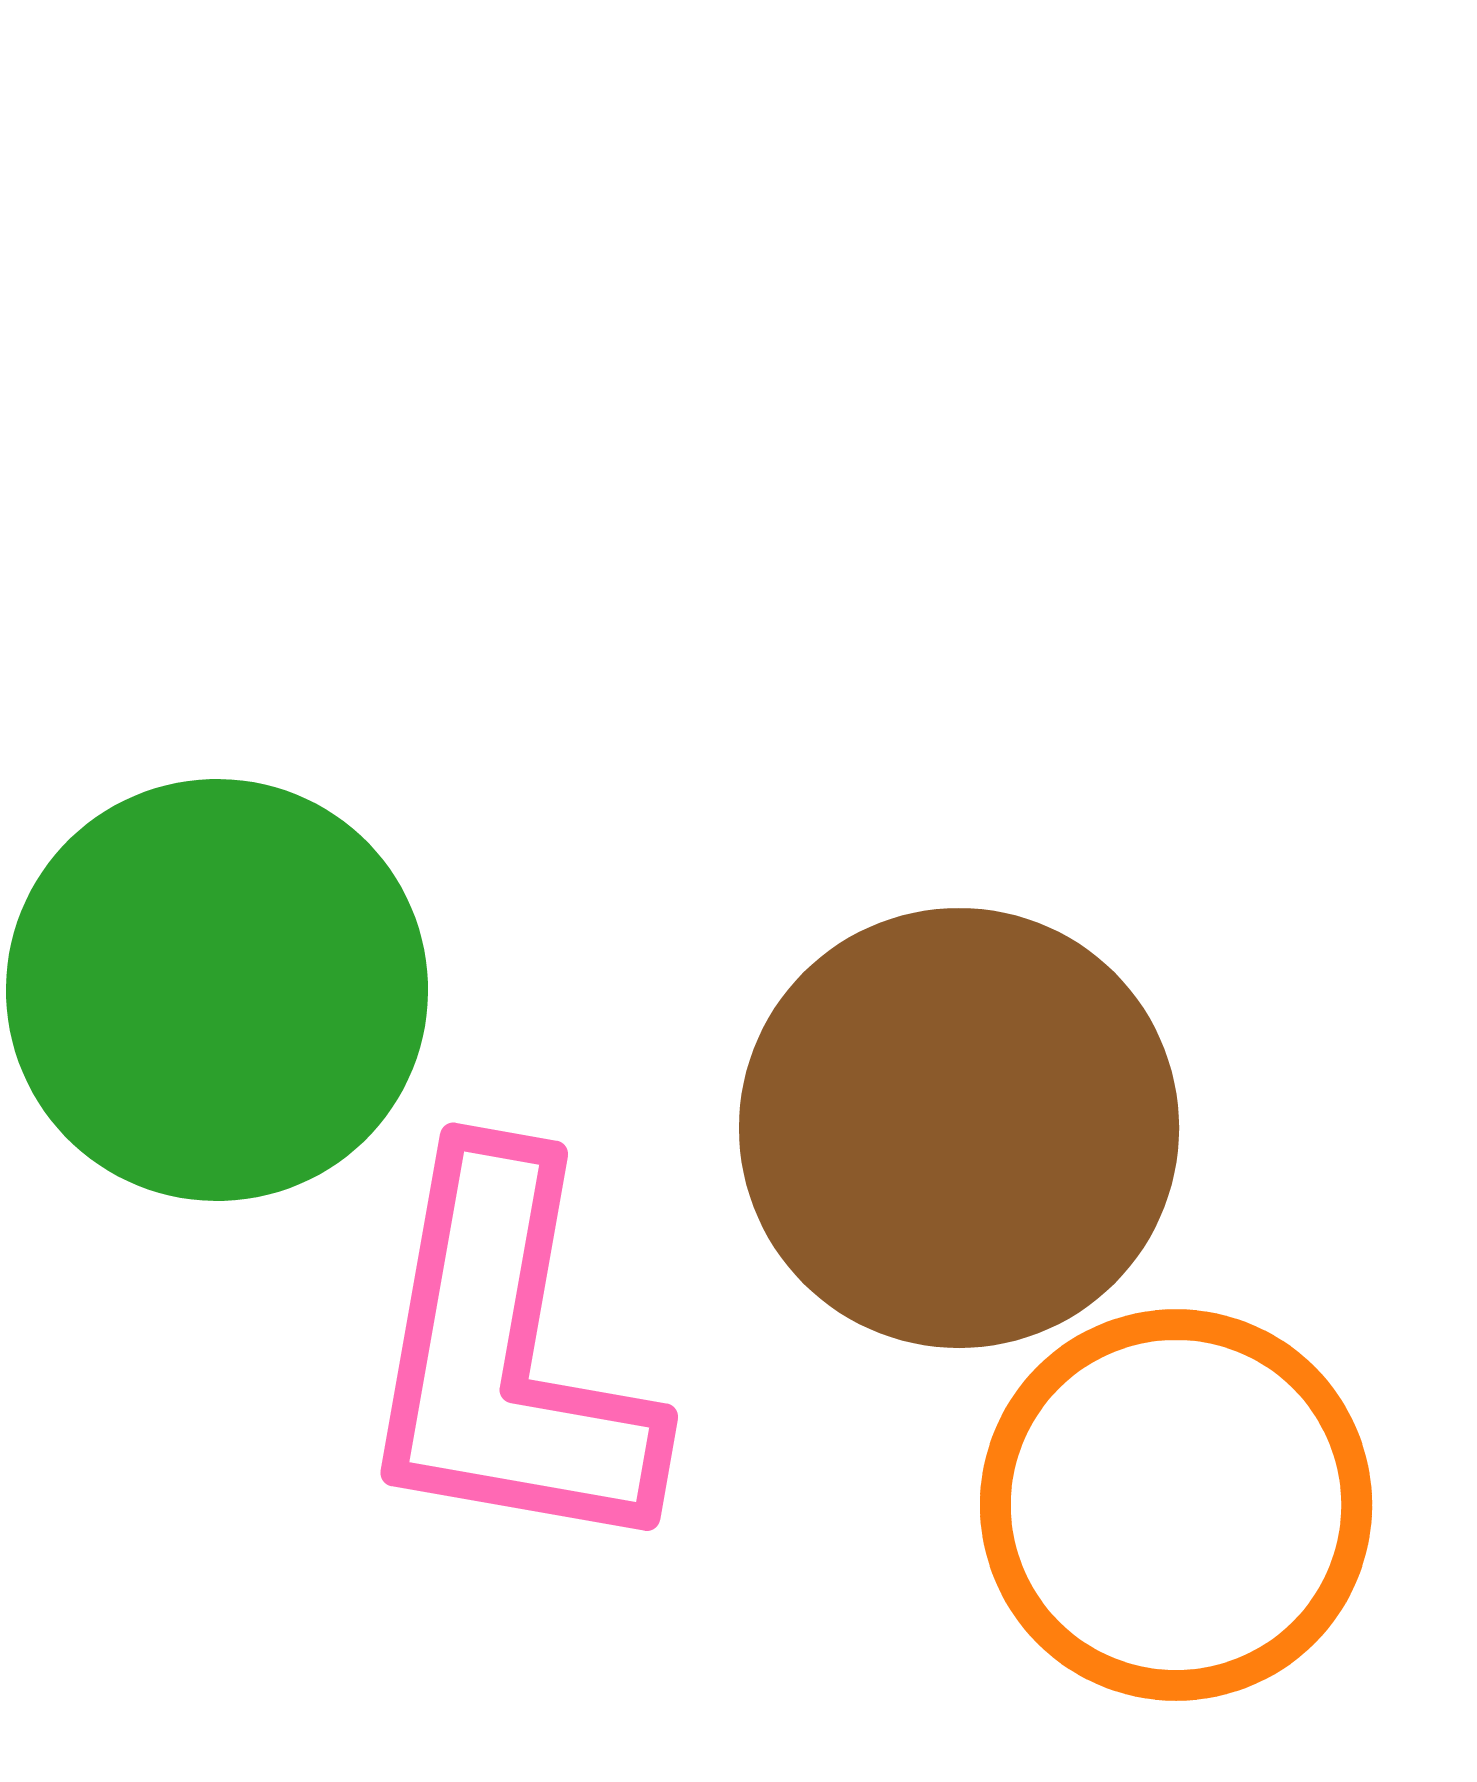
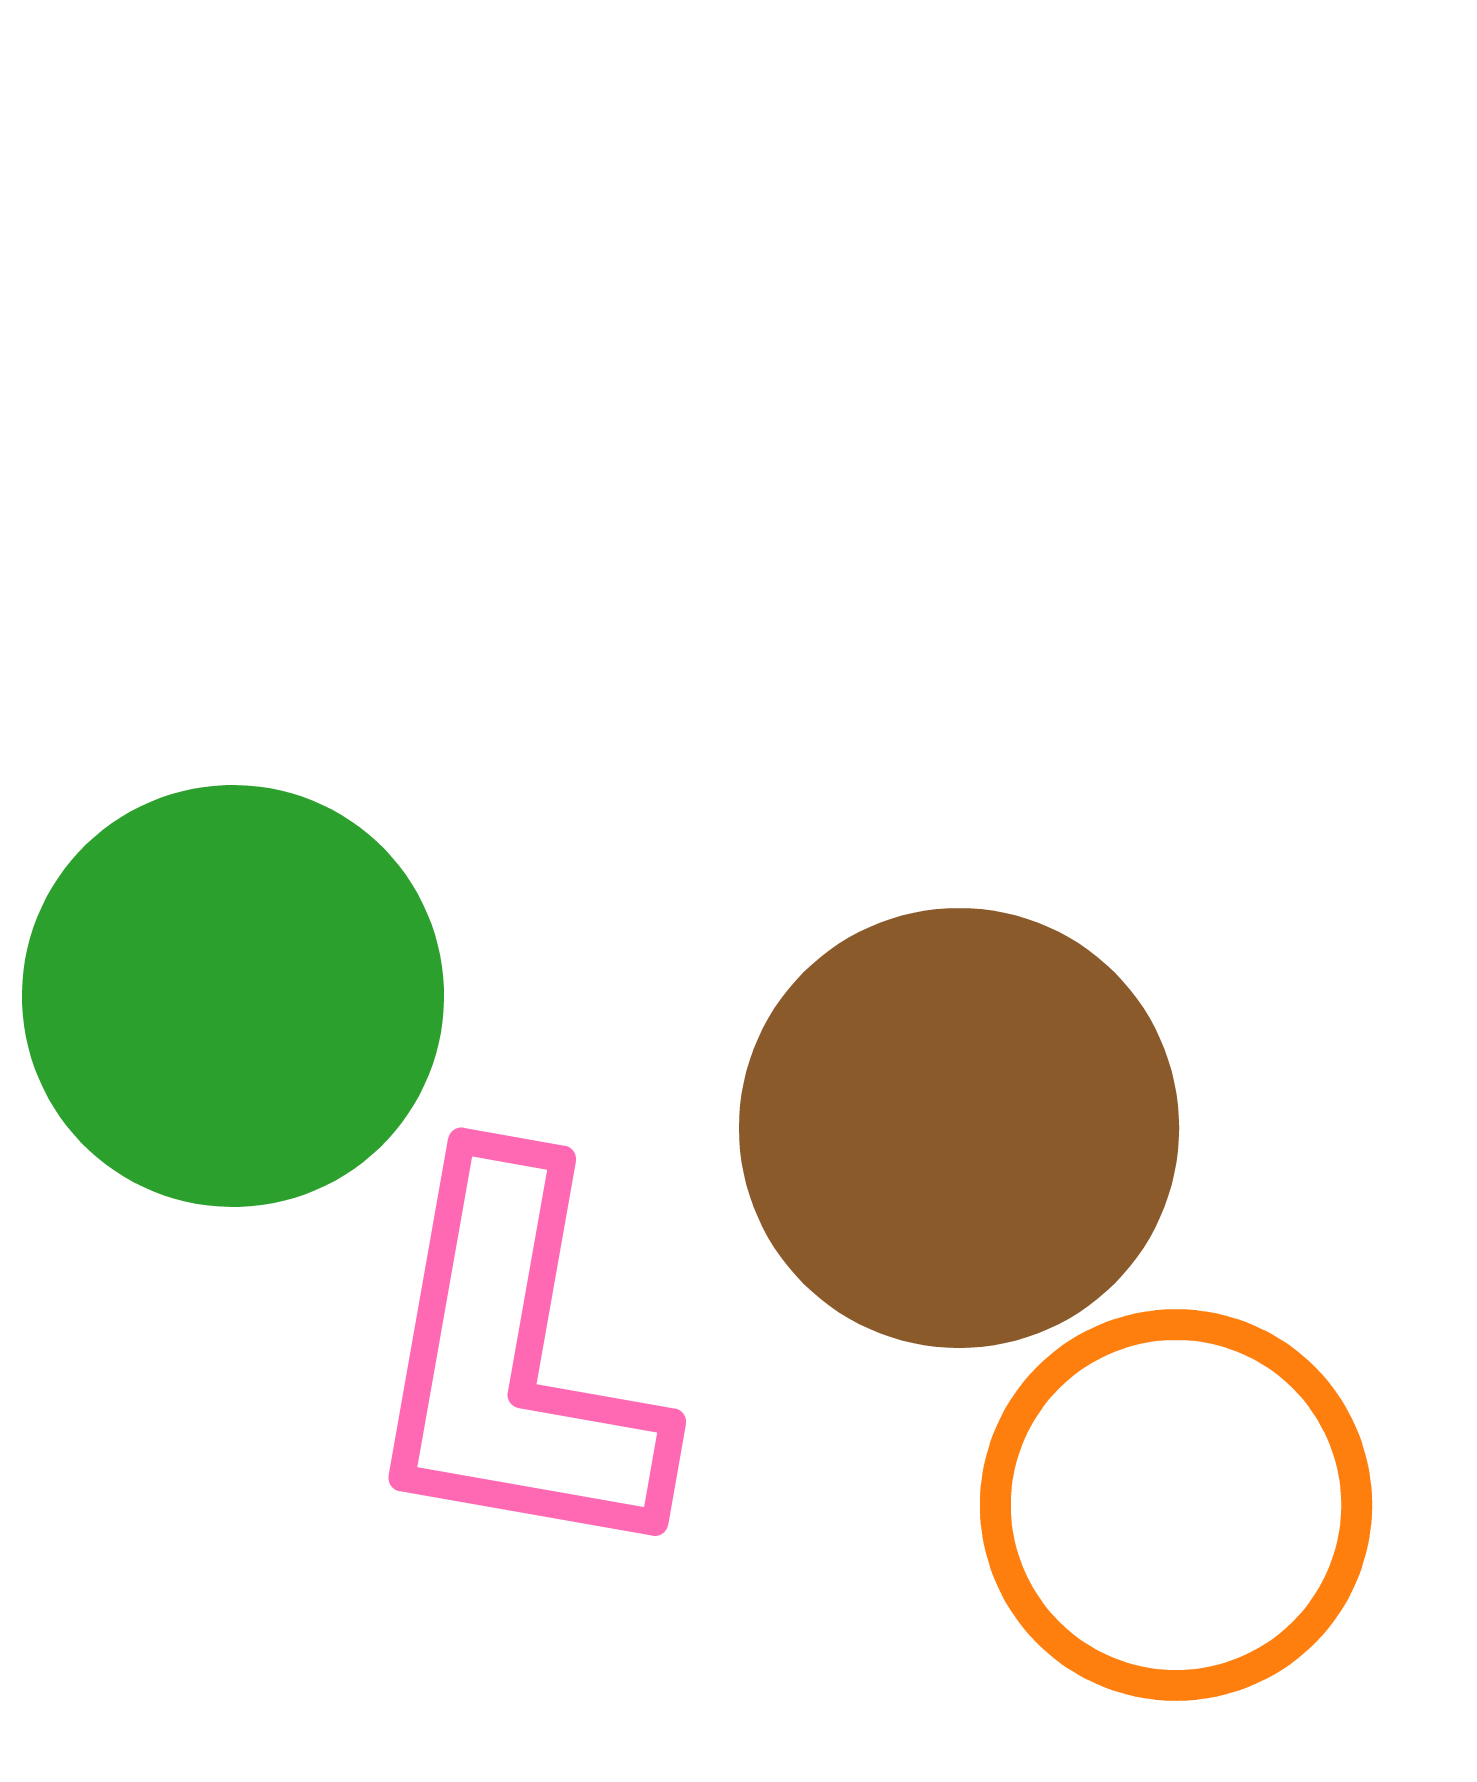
green circle: moved 16 px right, 6 px down
pink L-shape: moved 8 px right, 5 px down
